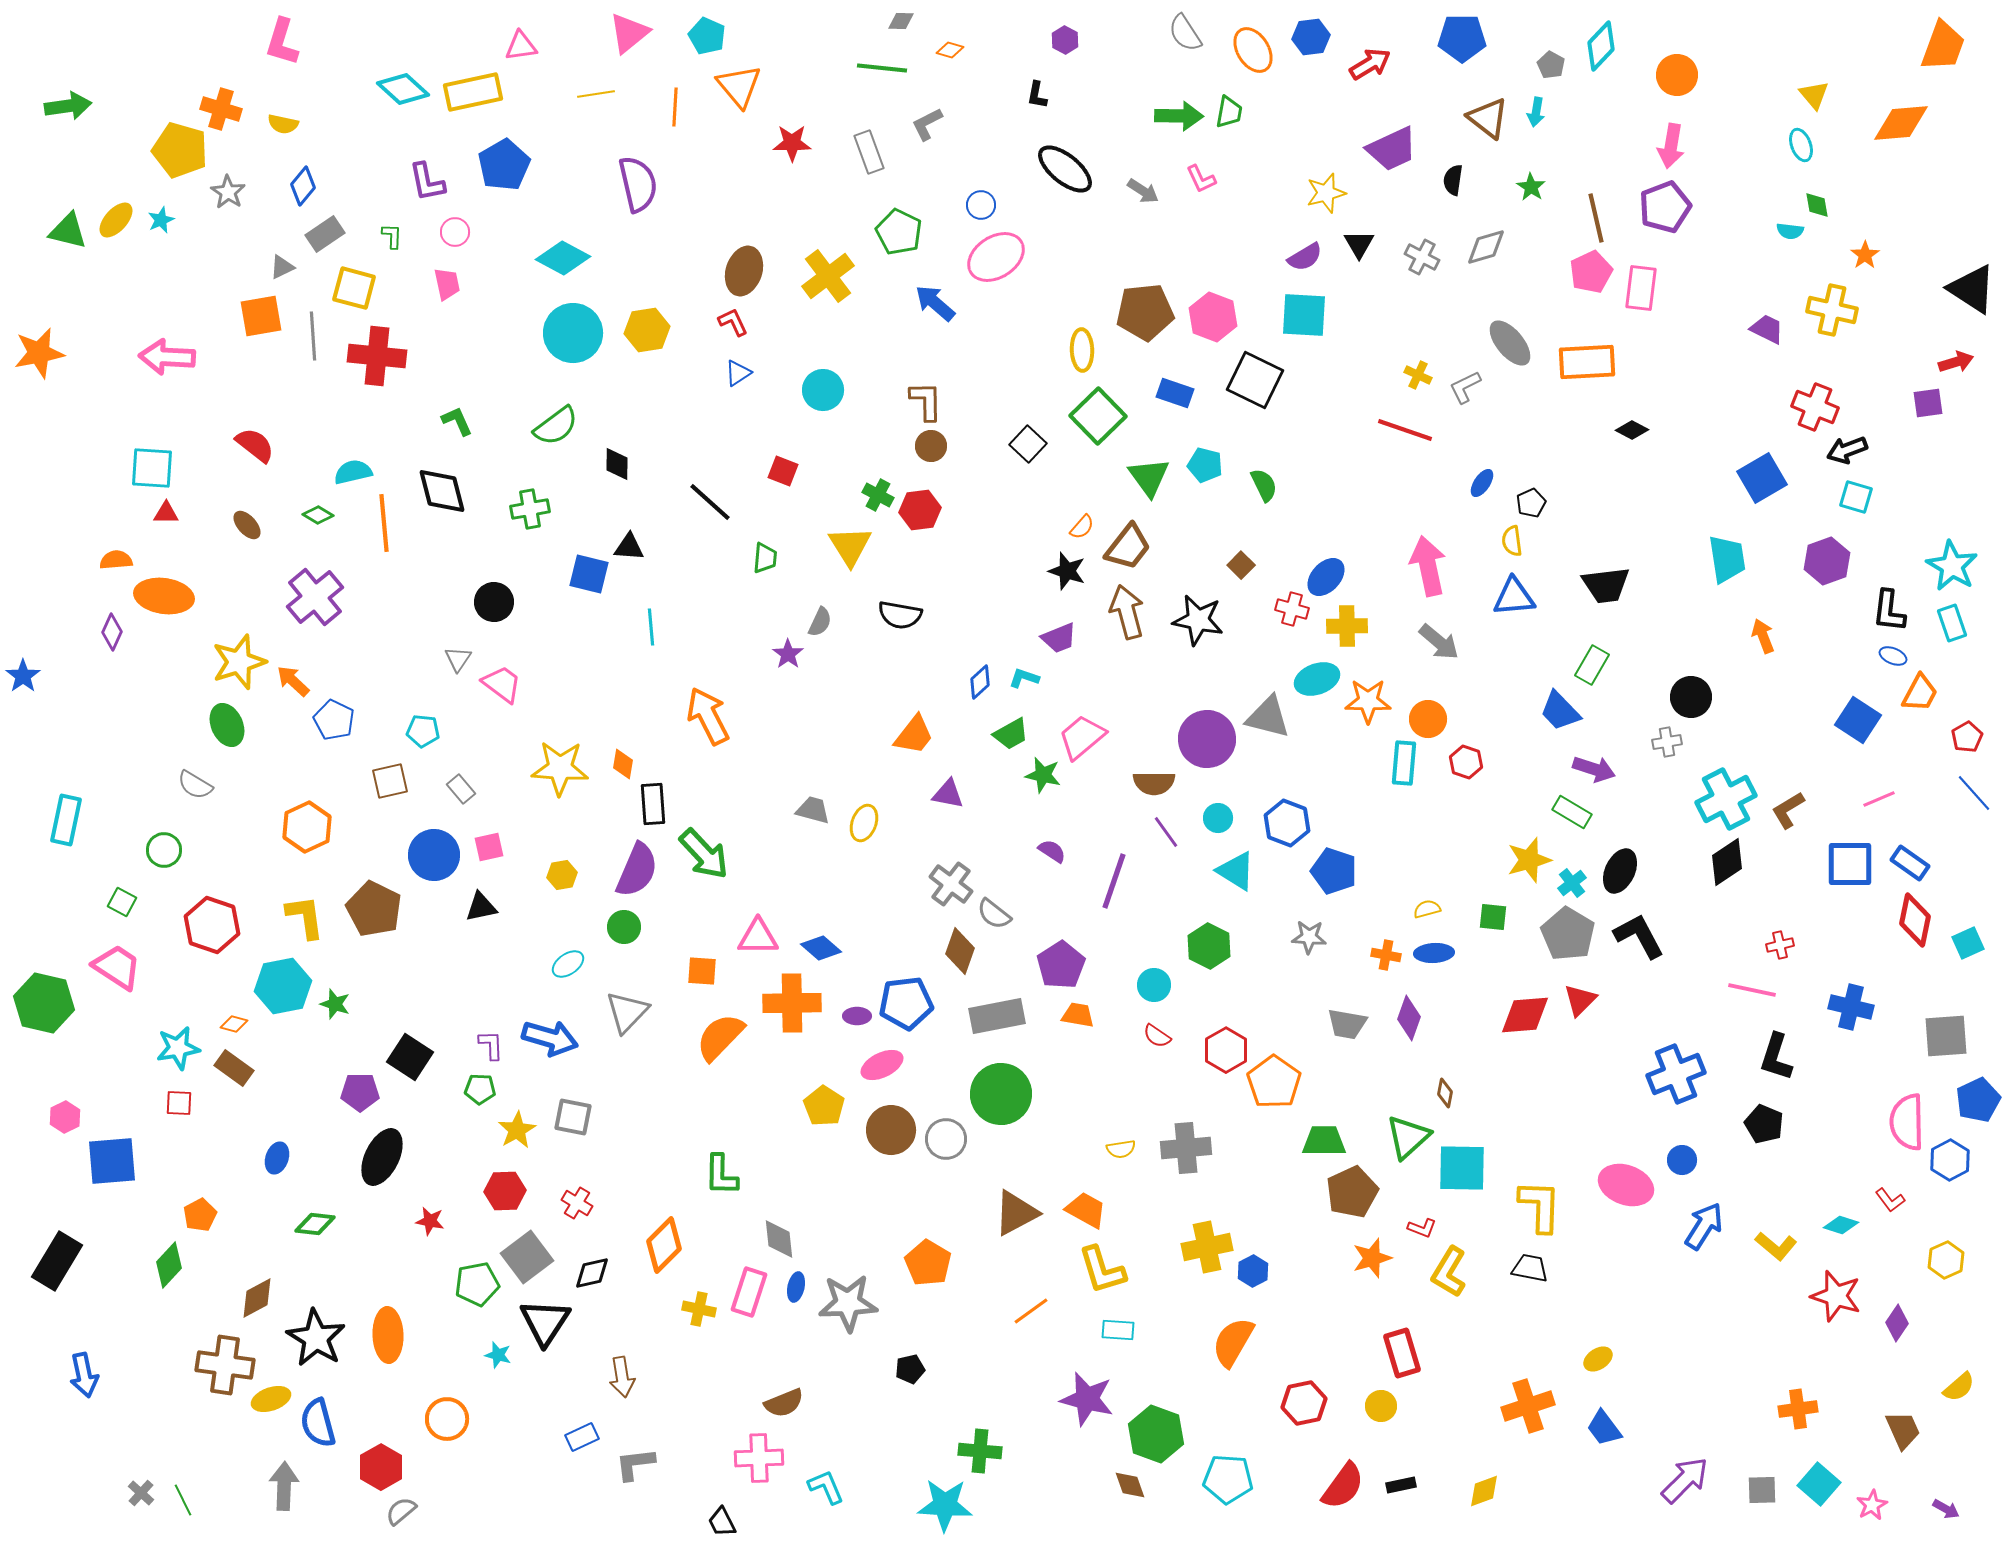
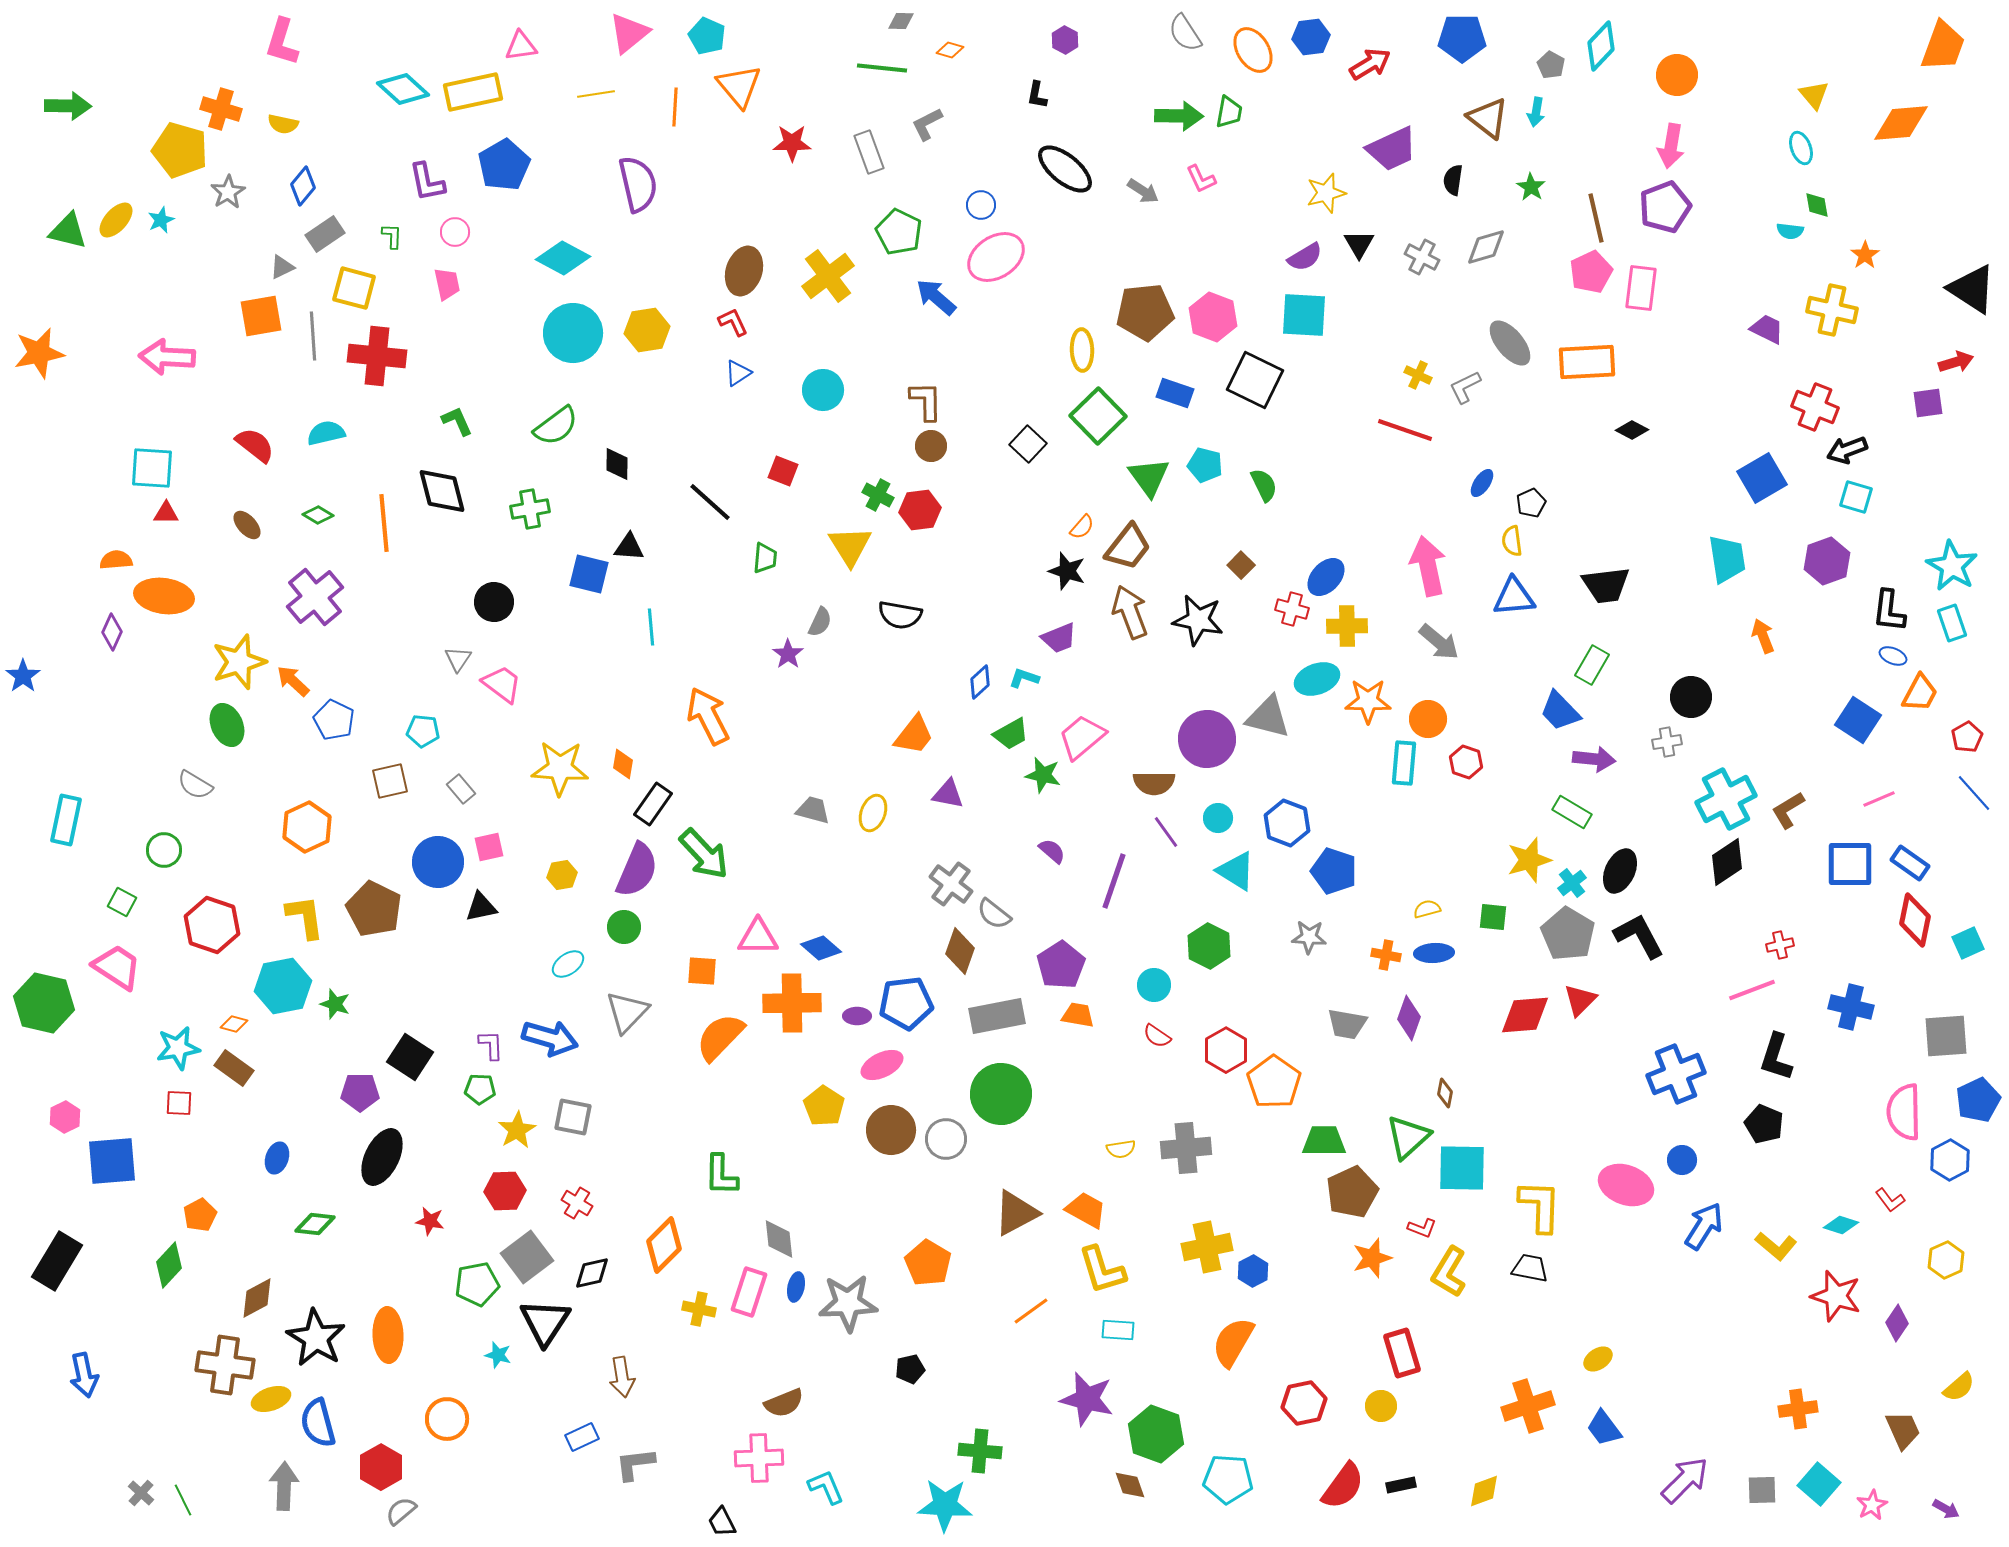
green arrow at (68, 106): rotated 9 degrees clockwise
cyan ellipse at (1801, 145): moved 3 px down
gray star at (228, 192): rotated 8 degrees clockwise
blue arrow at (935, 303): moved 1 px right, 6 px up
cyan semicircle at (353, 472): moved 27 px left, 39 px up
brown arrow at (1127, 612): moved 3 px right; rotated 6 degrees counterclockwise
purple arrow at (1594, 769): moved 10 px up; rotated 12 degrees counterclockwise
black rectangle at (653, 804): rotated 39 degrees clockwise
yellow ellipse at (864, 823): moved 9 px right, 10 px up
purple semicircle at (1052, 851): rotated 8 degrees clockwise
blue circle at (434, 855): moved 4 px right, 7 px down
pink line at (1752, 990): rotated 33 degrees counterclockwise
pink semicircle at (1907, 1122): moved 3 px left, 10 px up
